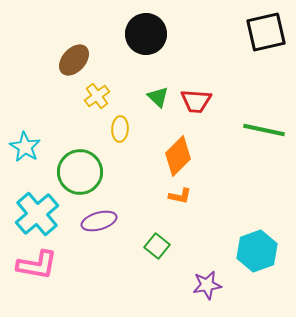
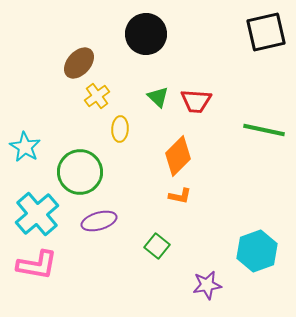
brown ellipse: moved 5 px right, 3 px down
